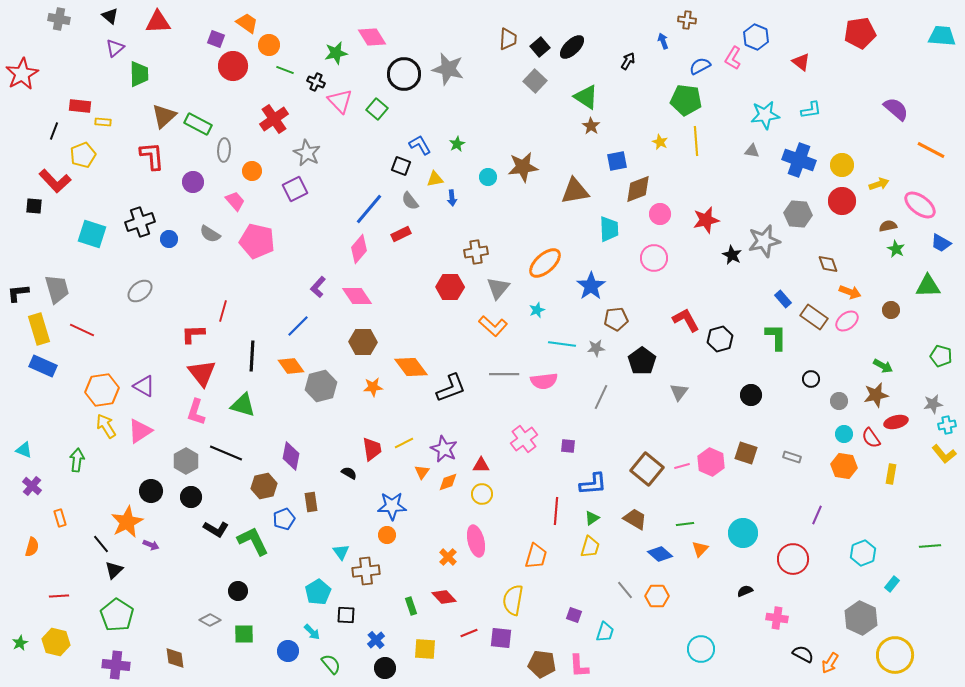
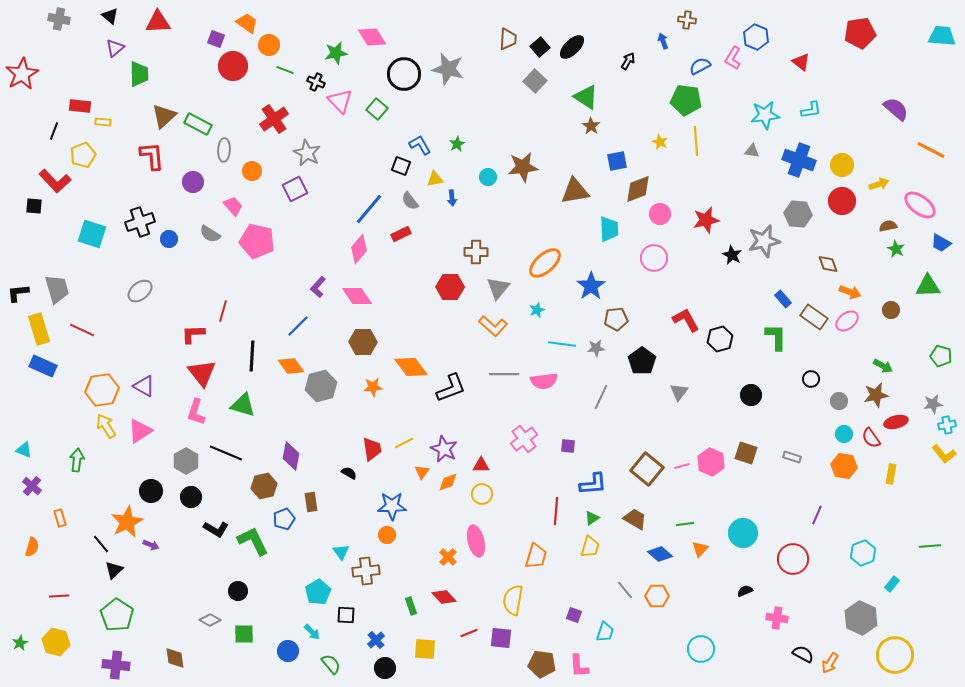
pink trapezoid at (235, 201): moved 2 px left, 5 px down
brown cross at (476, 252): rotated 10 degrees clockwise
